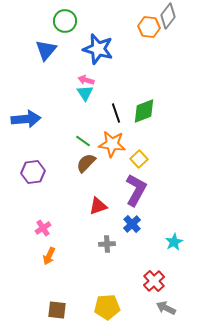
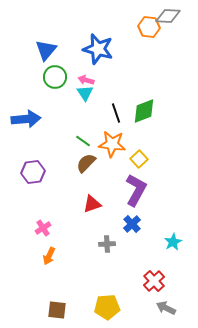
gray diamond: rotated 55 degrees clockwise
green circle: moved 10 px left, 56 px down
red triangle: moved 6 px left, 2 px up
cyan star: moved 1 px left
